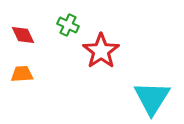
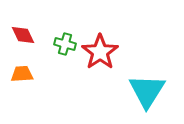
green cross: moved 3 px left, 19 px down; rotated 10 degrees counterclockwise
red star: moved 1 px left, 1 px down
cyan triangle: moved 5 px left, 7 px up
